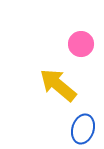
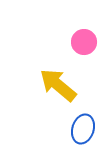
pink circle: moved 3 px right, 2 px up
